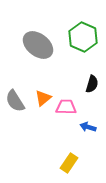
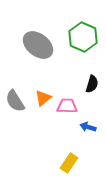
pink trapezoid: moved 1 px right, 1 px up
